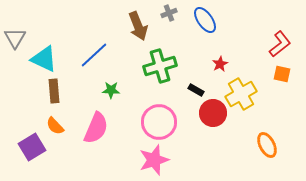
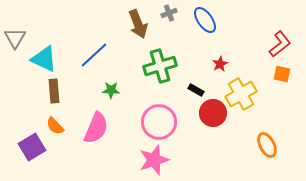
brown arrow: moved 2 px up
